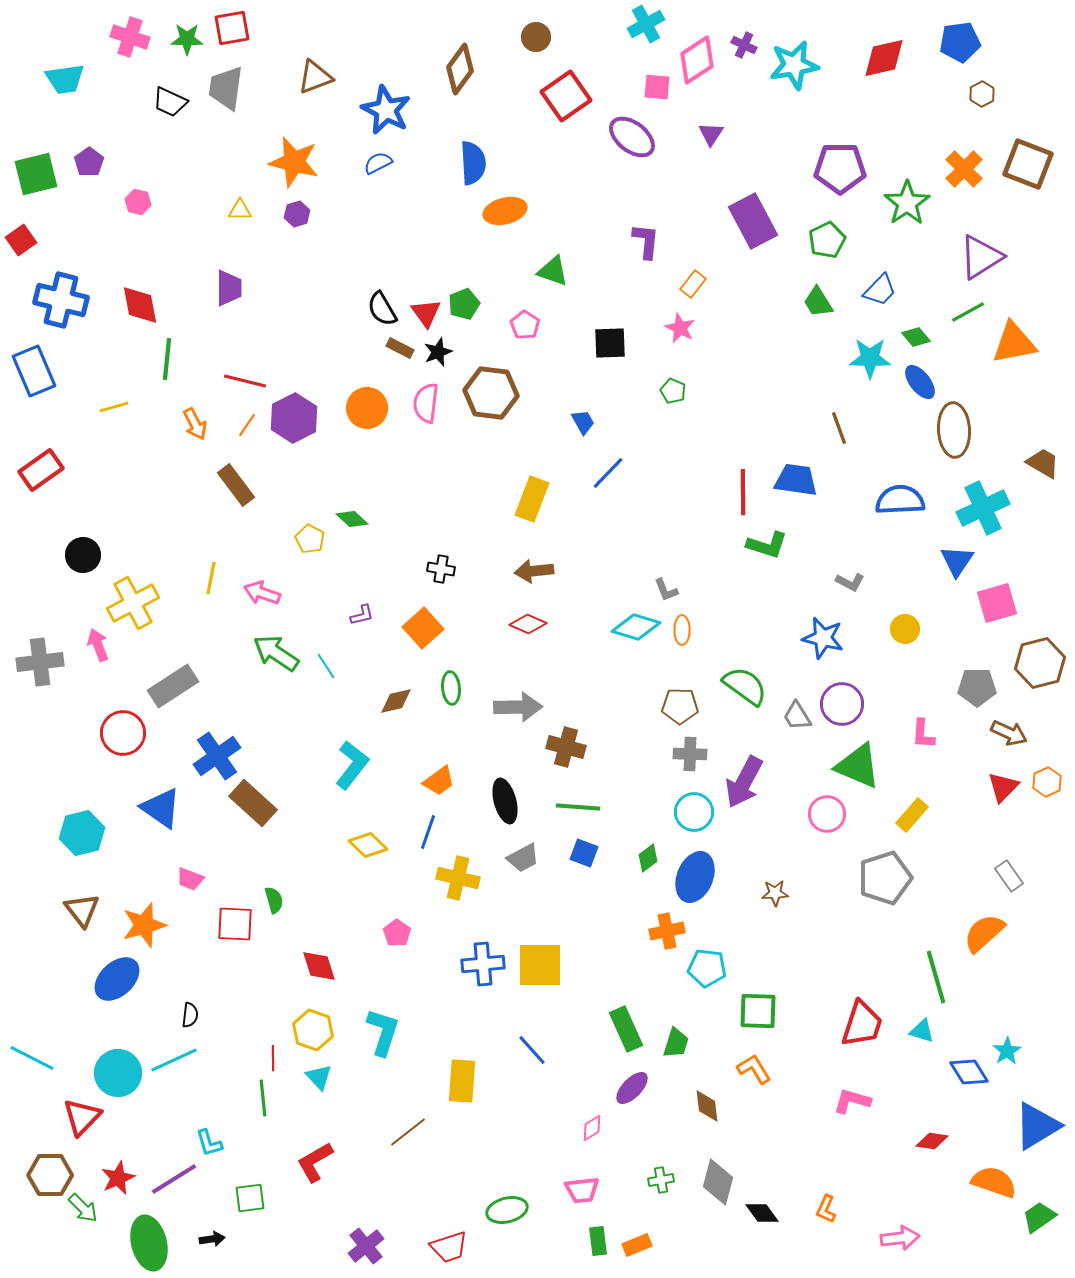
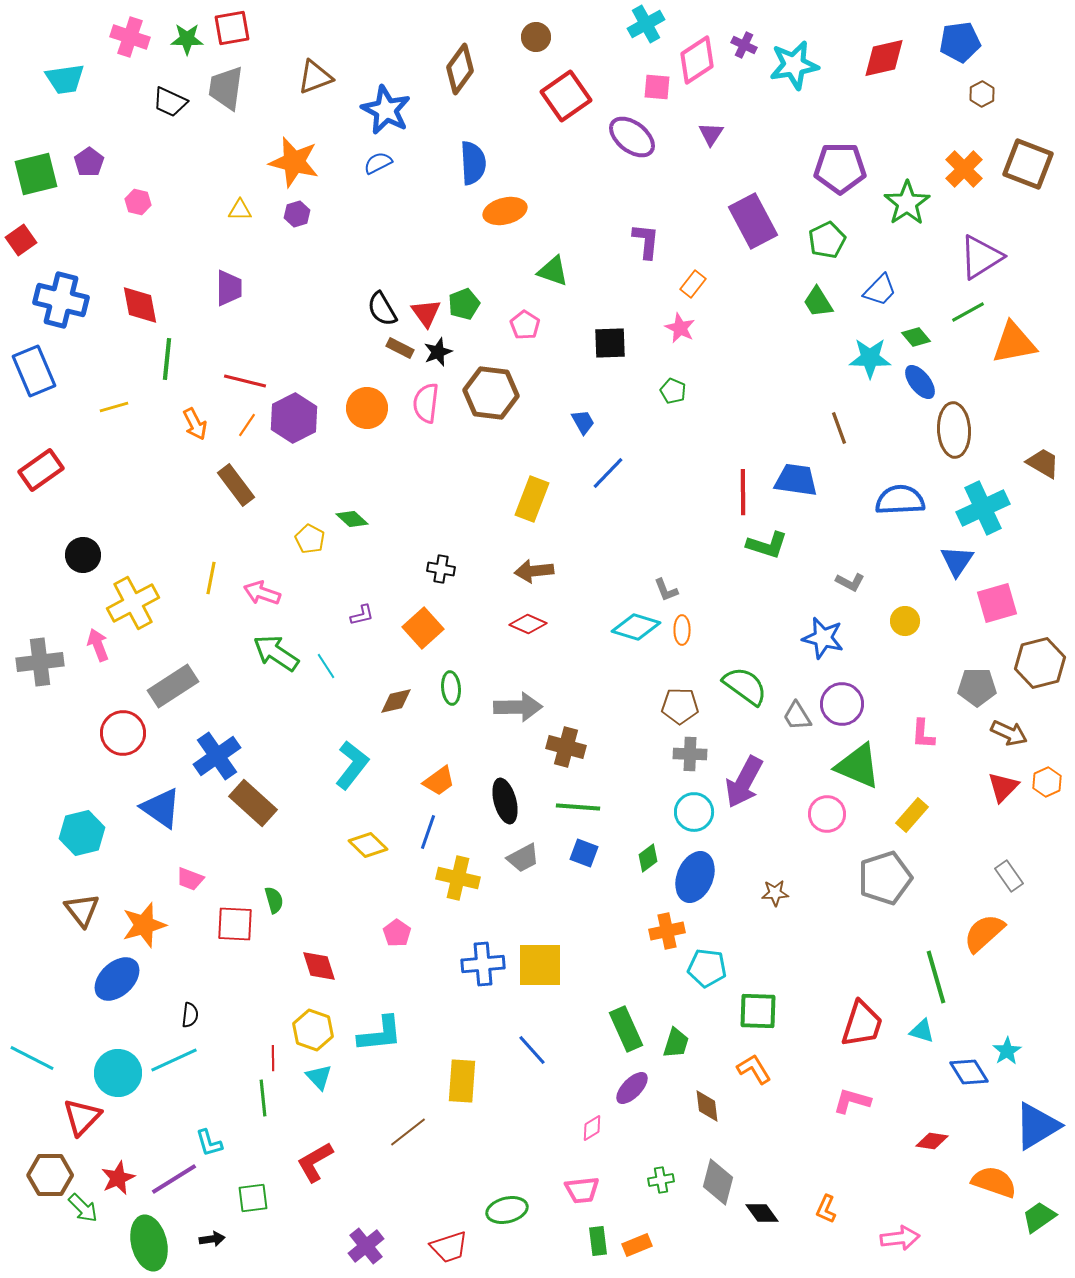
yellow circle at (905, 629): moved 8 px up
cyan L-shape at (383, 1032): moved 3 px left, 2 px down; rotated 66 degrees clockwise
green square at (250, 1198): moved 3 px right
